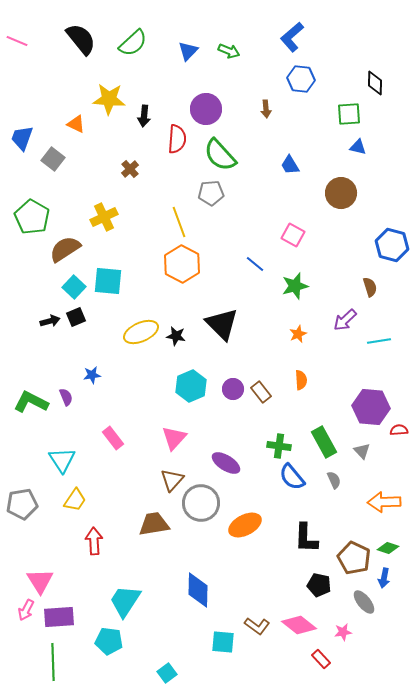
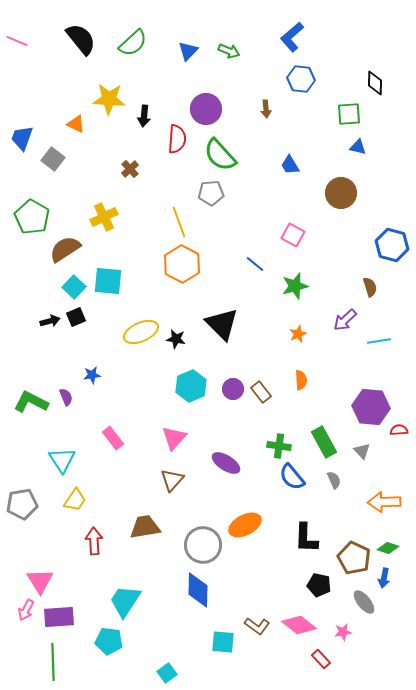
black star at (176, 336): moved 3 px down
gray circle at (201, 503): moved 2 px right, 42 px down
brown trapezoid at (154, 524): moved 9 px left, 3 px down
